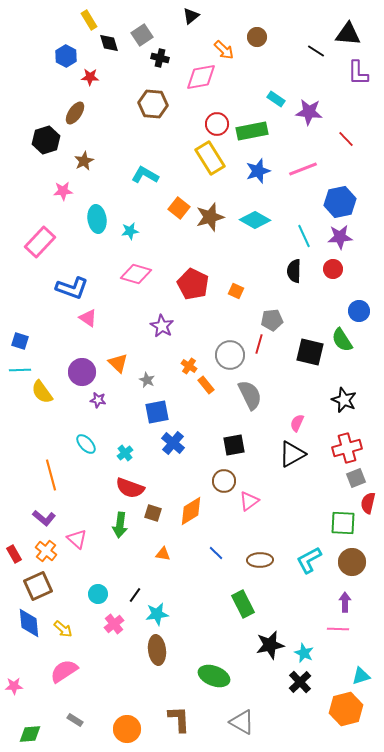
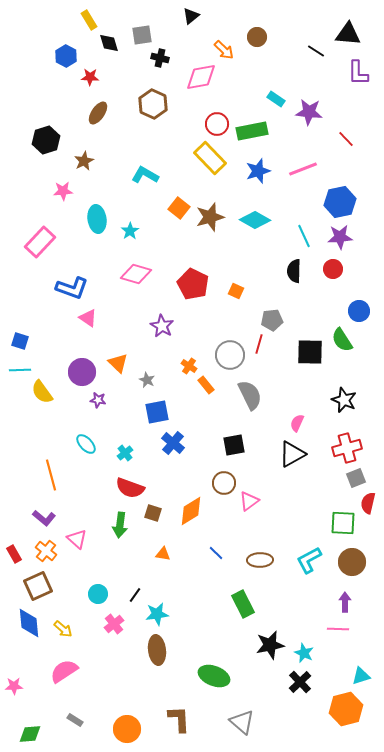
gray square at (142, 35): rotated 25 degrees clockwise
brown hexagon at (153, 104): rotated 20 degrees clockwise
brown ellipse at (75, 113): moved 23 px right
yellow rectangle at (210, 158): rotated 12 degrees counterclockwise
cyan star at (130, 231): rotated 24 degrees counterclockwise
black square at (310, 352): rotated 12 degrees counterclockwise
brown circle at (224, 481): moved 2 px down
gray triangle at (242, 722): rotated 12 degrees clockwise
